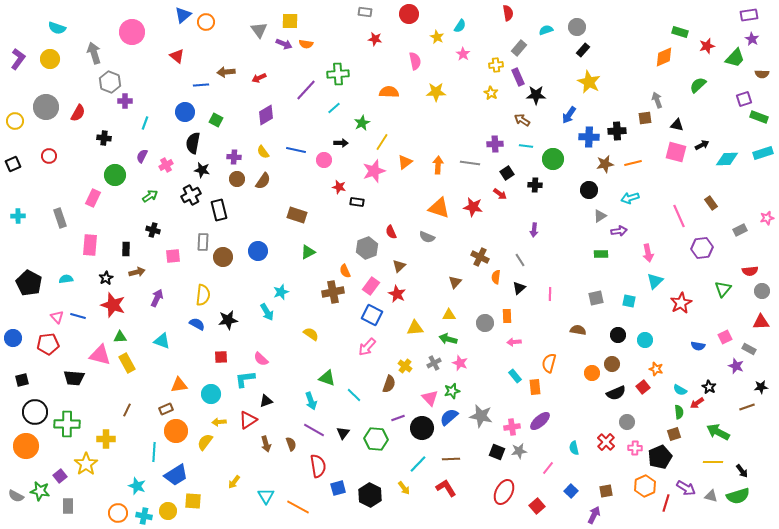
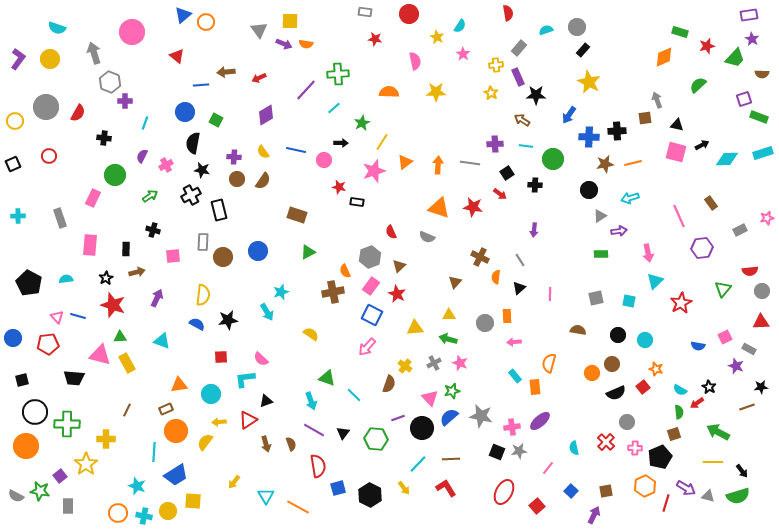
gray hexagon at (367, 248): moved 3 px right, 9 px down
gray triangle at (711, 496): moved 3 px left
